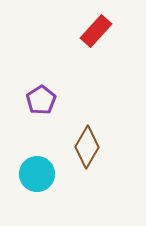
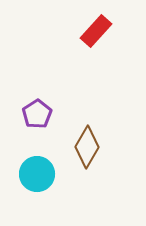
purple pentagon: moved 4 px left, 14 px down
